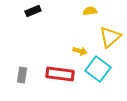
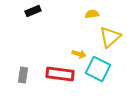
yellow semicircle: moved 2 px right, 3 px down
yellow arrow: moved 1 px left, 3 px down
cyan square: rotated 10 degrees counterclockwise
gray rectangle: moved 1 px right
